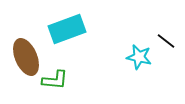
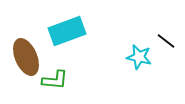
cyan rectangle: moved 2 px down
